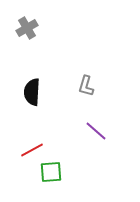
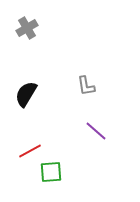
gray L-shape: rotated 25 degrees counterclockwise
black semicircle: moved 6 px left, 2 px down; rotated 28 degrees clockwise
red line: moved 2 px left, 1 px down
